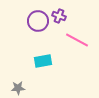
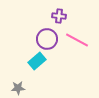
purple cross: rotated 16 degrees counterclockwise
purple circle: moved 9 px right, 18 px down
cyan rectangle: moved 6 px left; rotated 30 degrees counterclockwise
